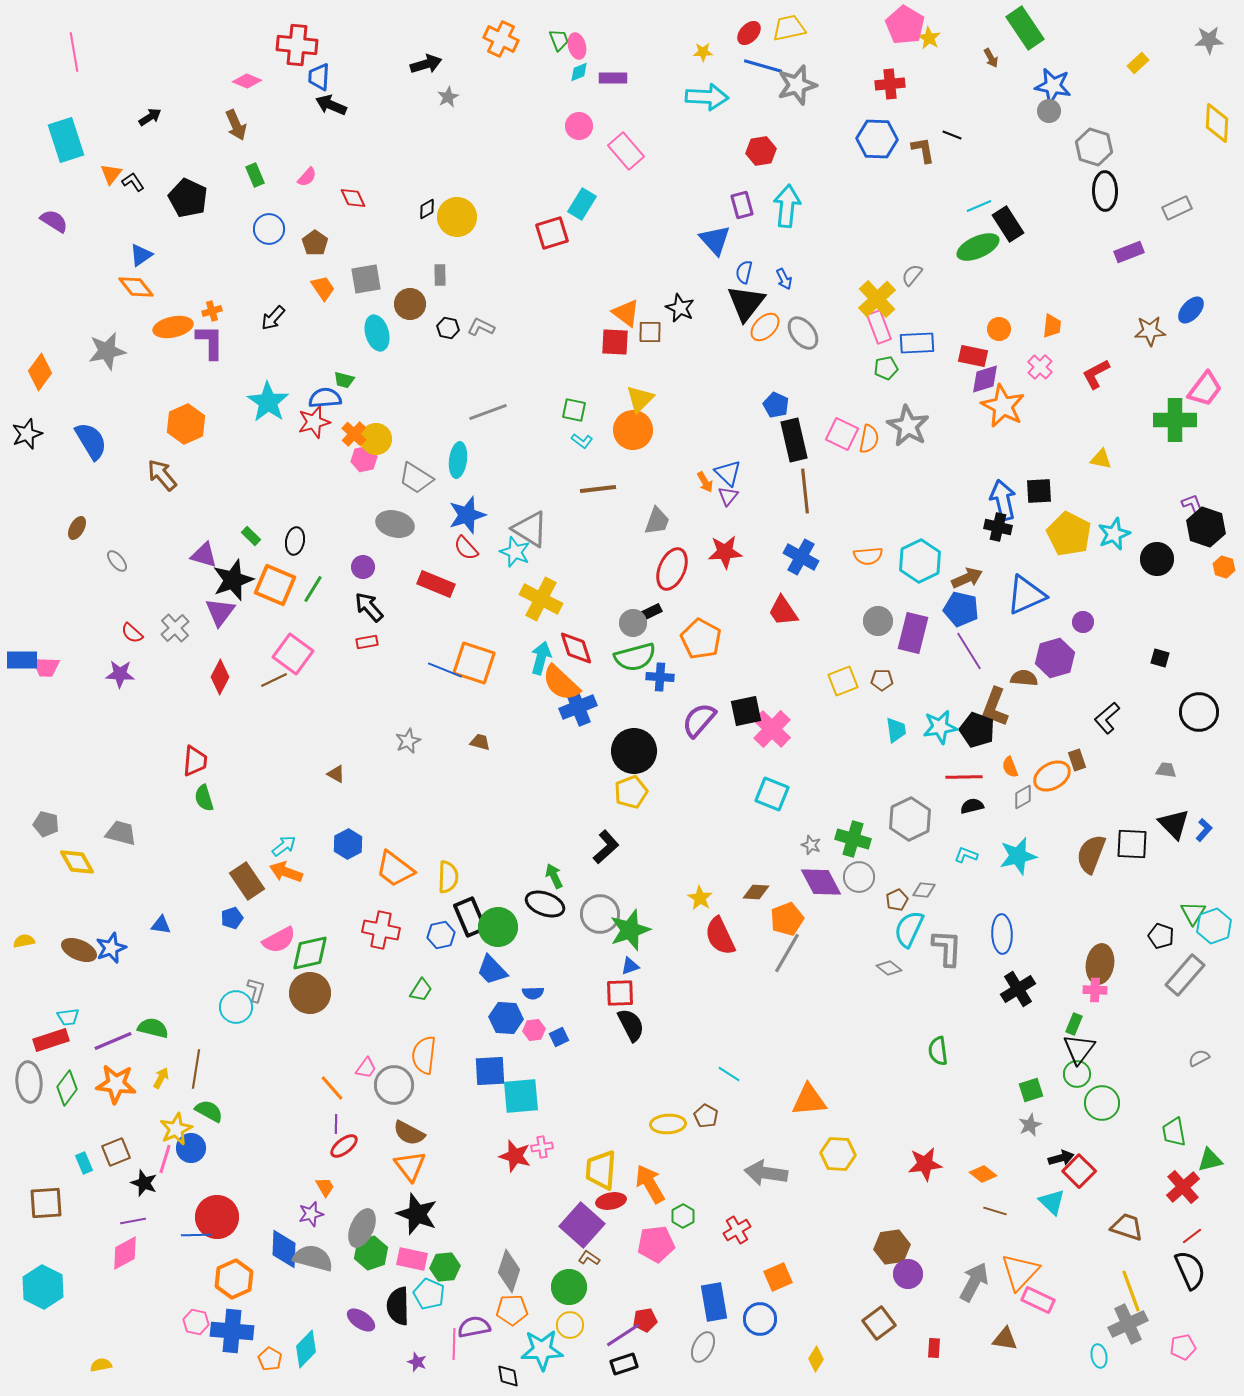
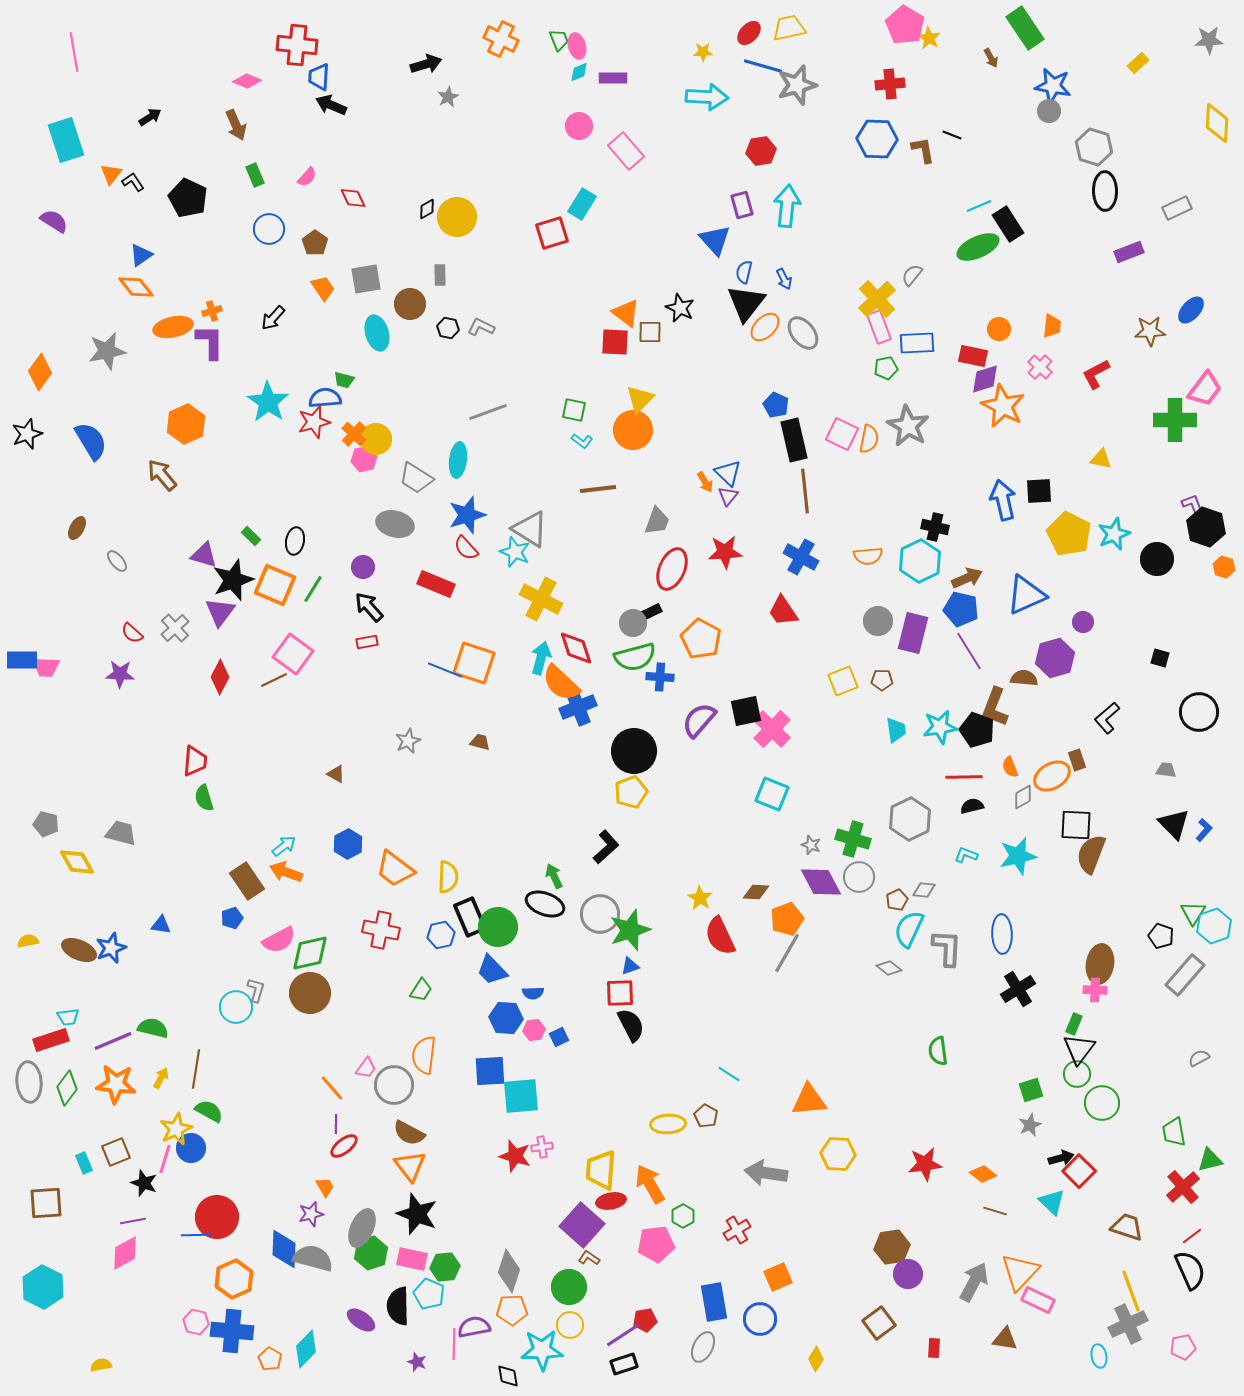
black cross at (998, 527): moved 63 px left
black square at (1132, 844): moved 56 px left, 19 px up
yellow semicircle at (24, 941): moved 4 px right
